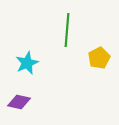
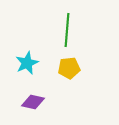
yellow pentagon: moved 30 px left, 10 px down; rotated 20 degrees clockwise
purple diamond: moved 14 px right
